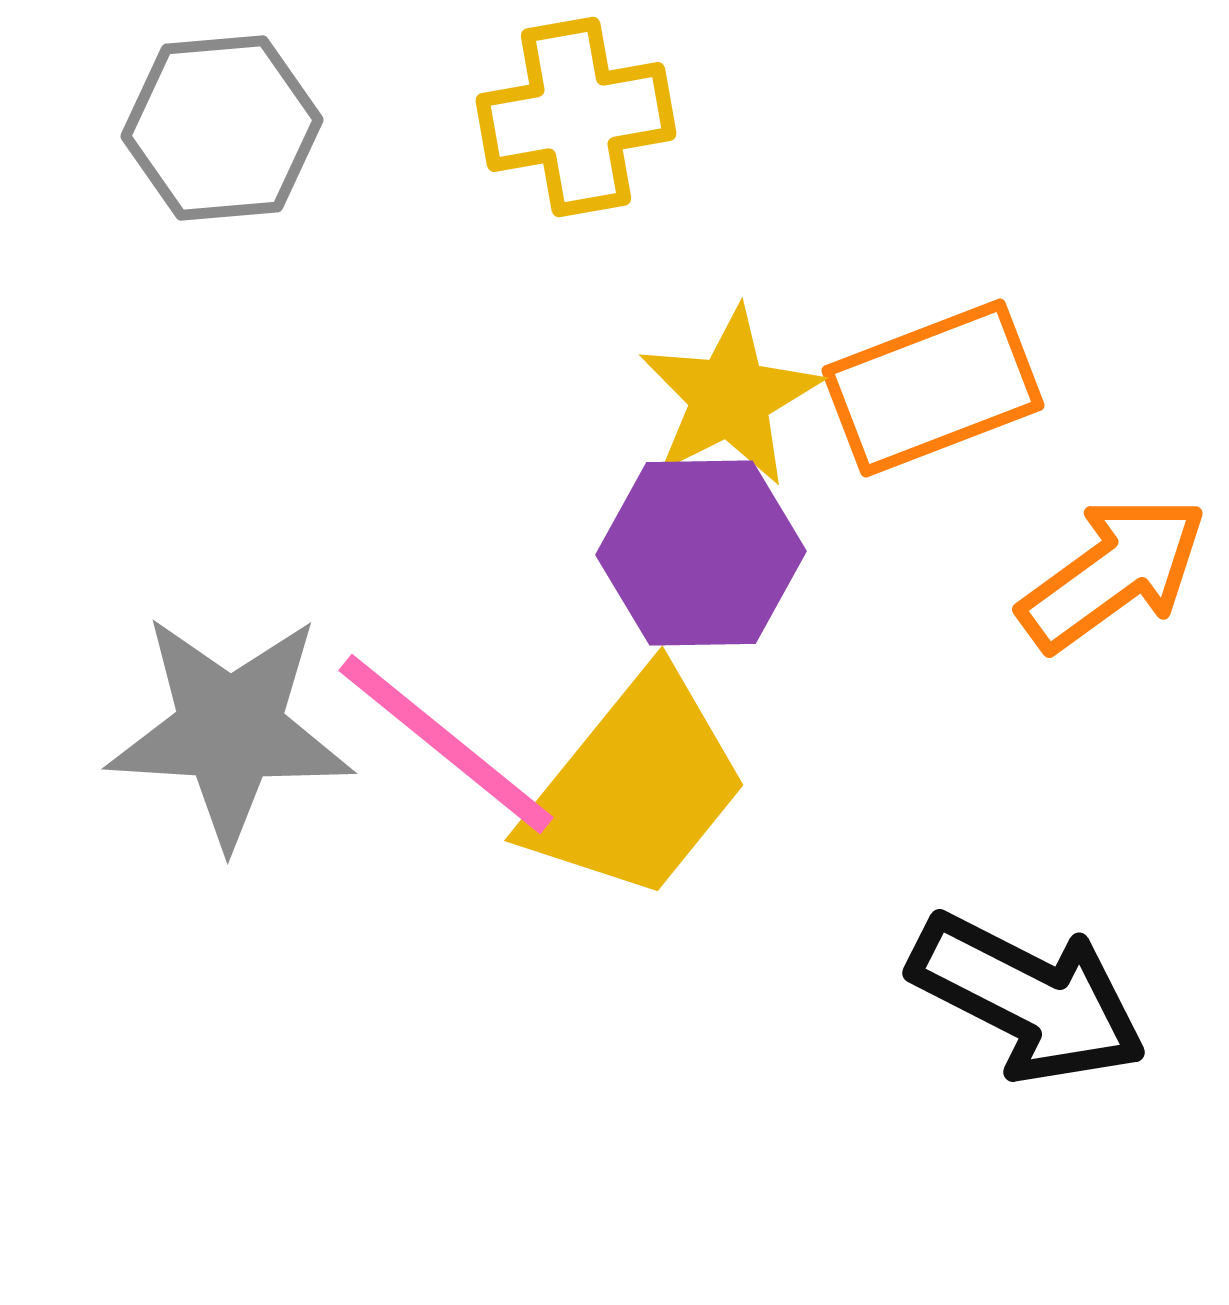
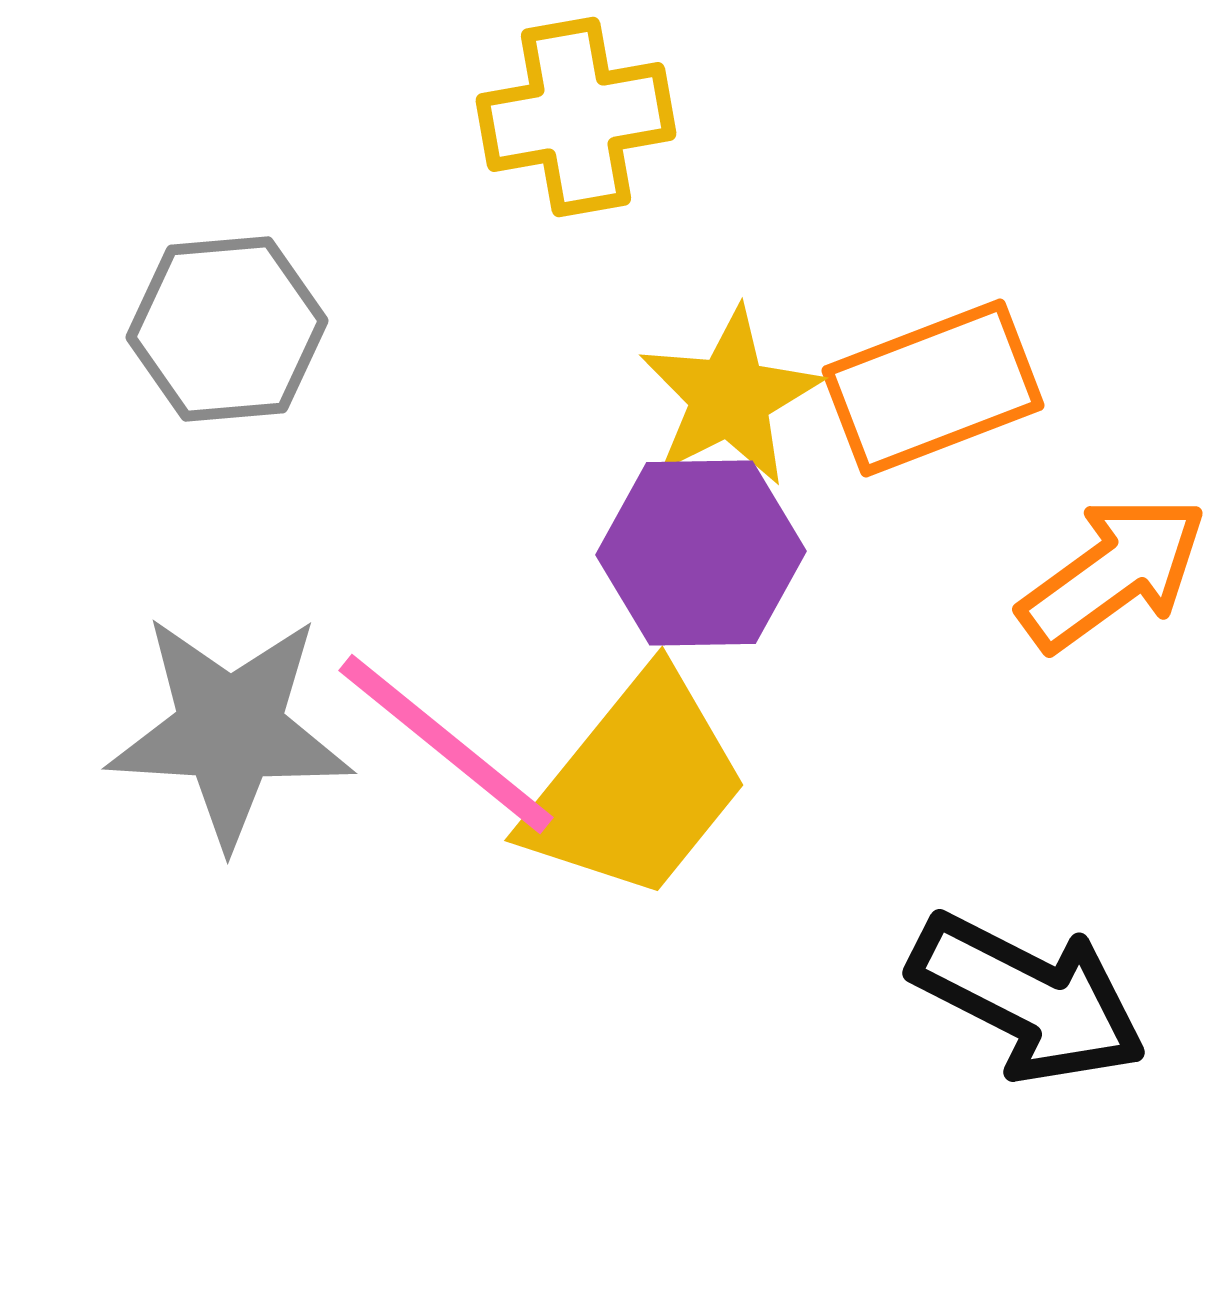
gray hexagon: moved 5 px right, 201 px down
